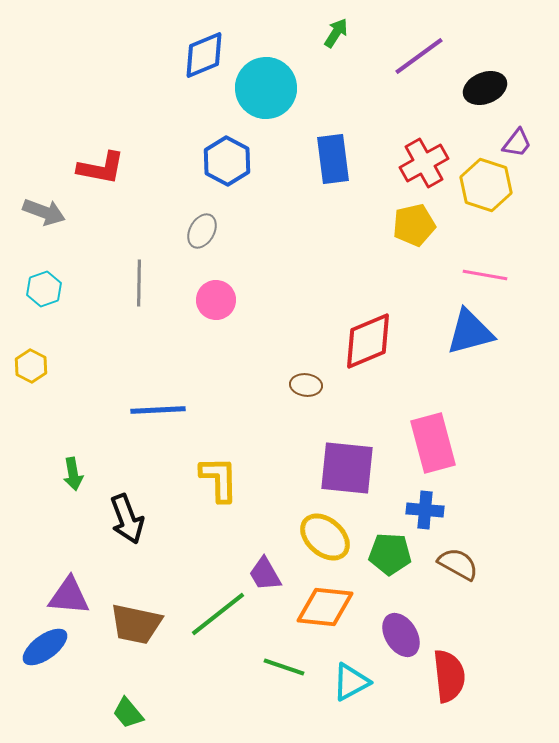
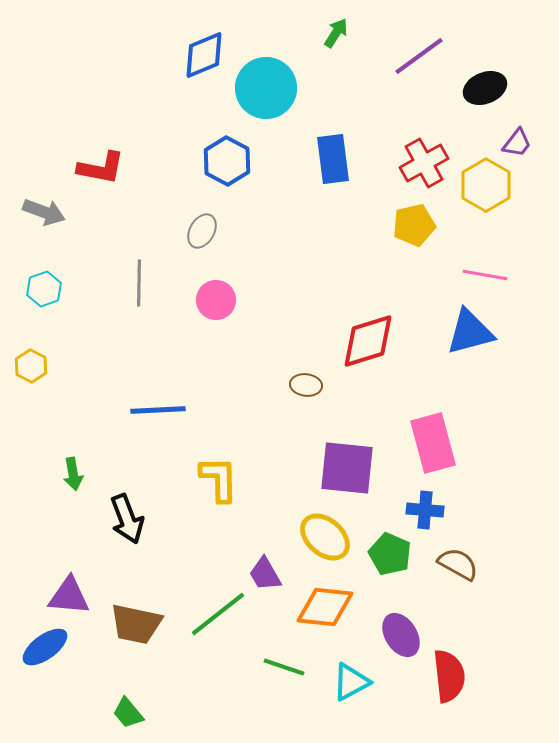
yellow hexagon at (486, 185): rotated 12 degrees clockwise
red diamond at (368, 341): rotated 6 degrees clockwise
green pentagon at (390, 554): rotated 21 degrees clockwise
